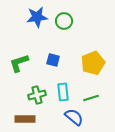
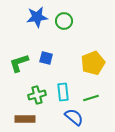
blue square: moved 7 px left, 2 px up
